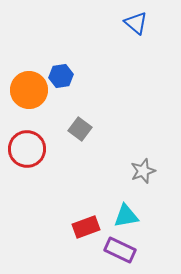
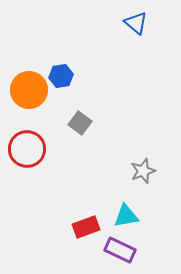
gray square: moved 6 px up
